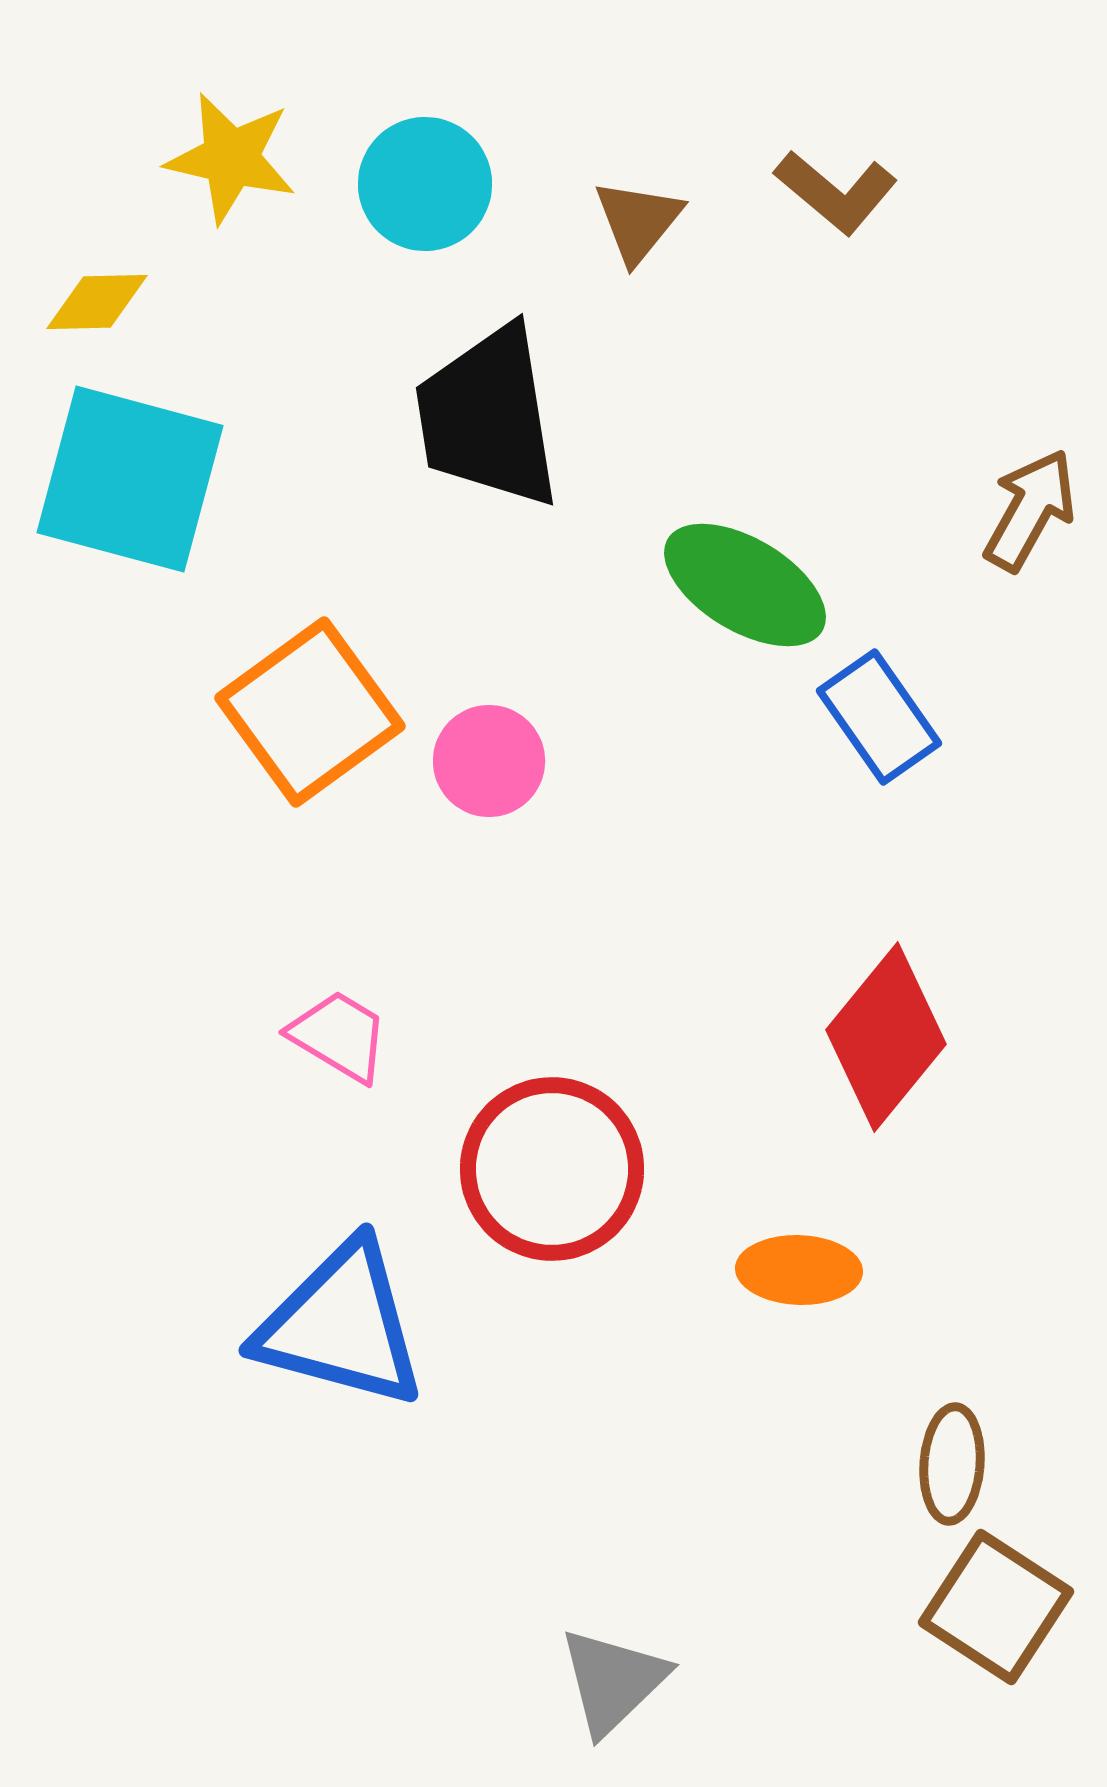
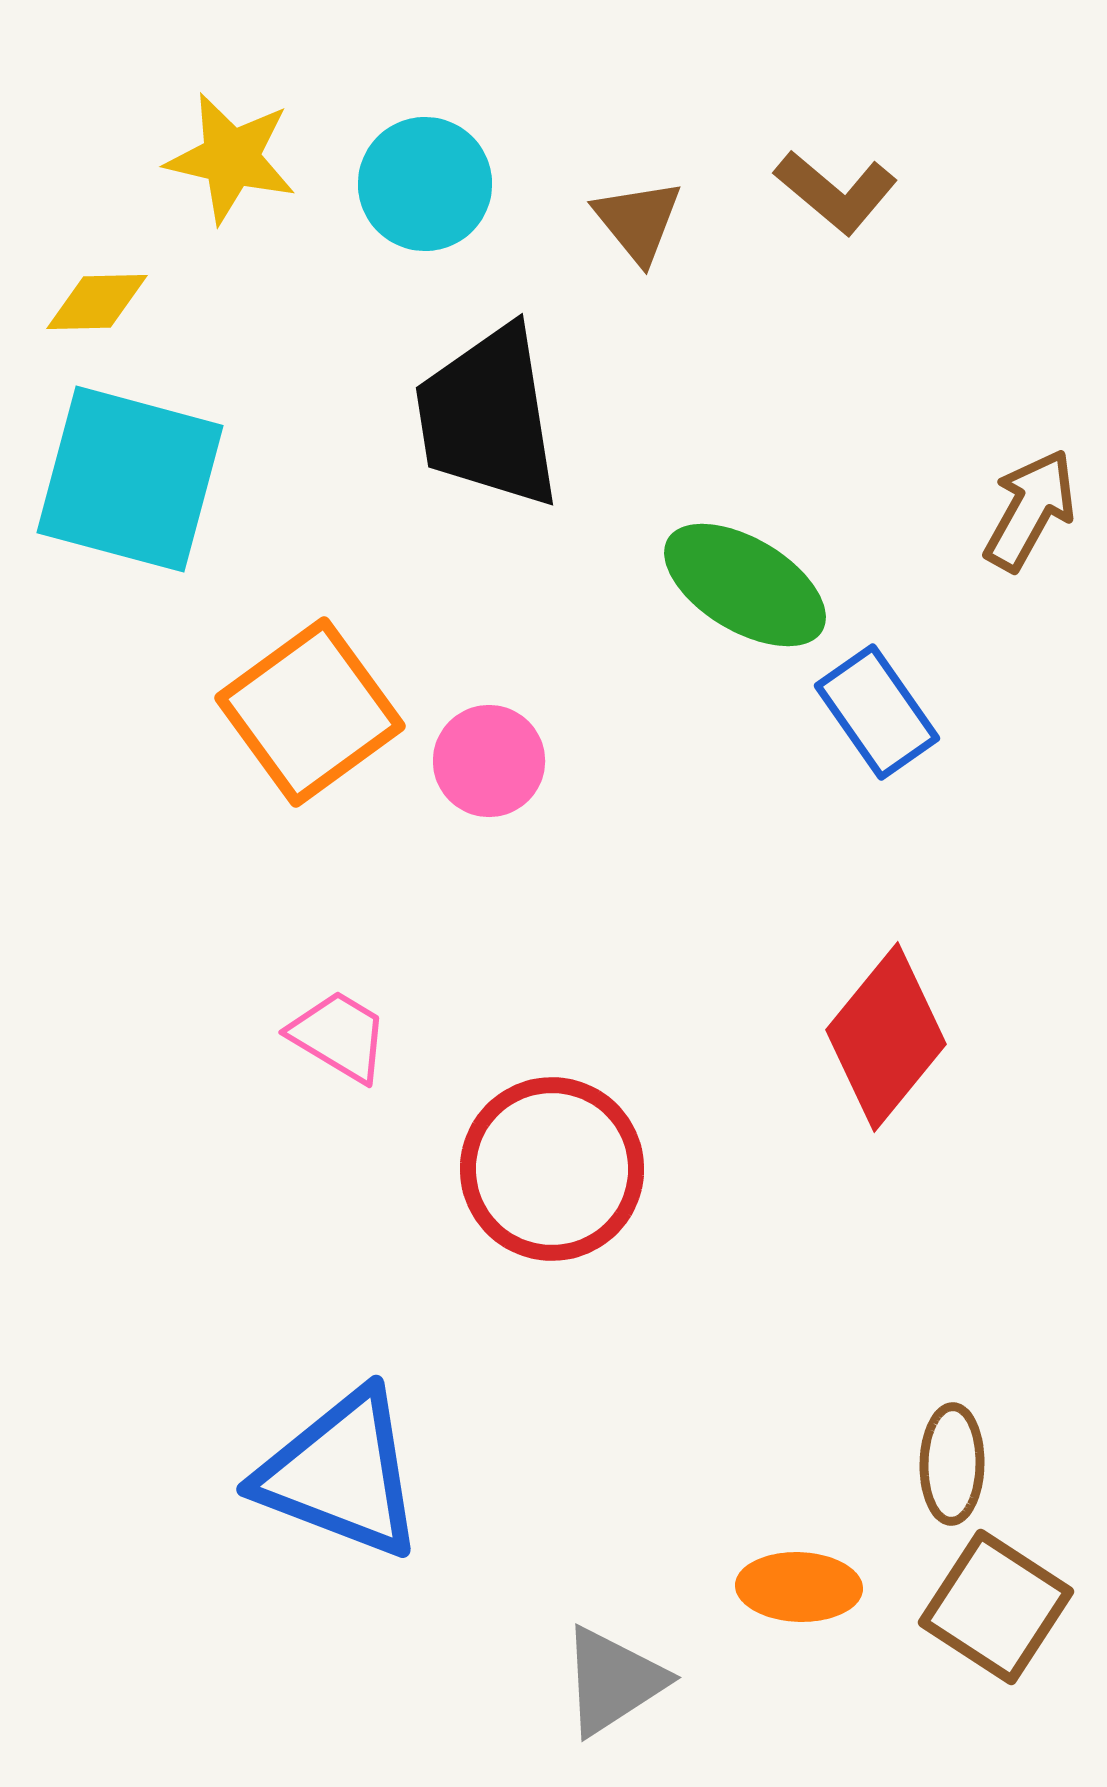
brown triangle: rotated 18 degrees counterclockwise
blue rectangle: moved 2 px left, 5 px up
orange ellipse: moved 317 px down
blue triangle: moved 149 px down; rotated 6 degrees clockwise
brown ellipse: rotated 3 degrees counterclockwise
gray triangle: rotated 11 degrees clockwise
